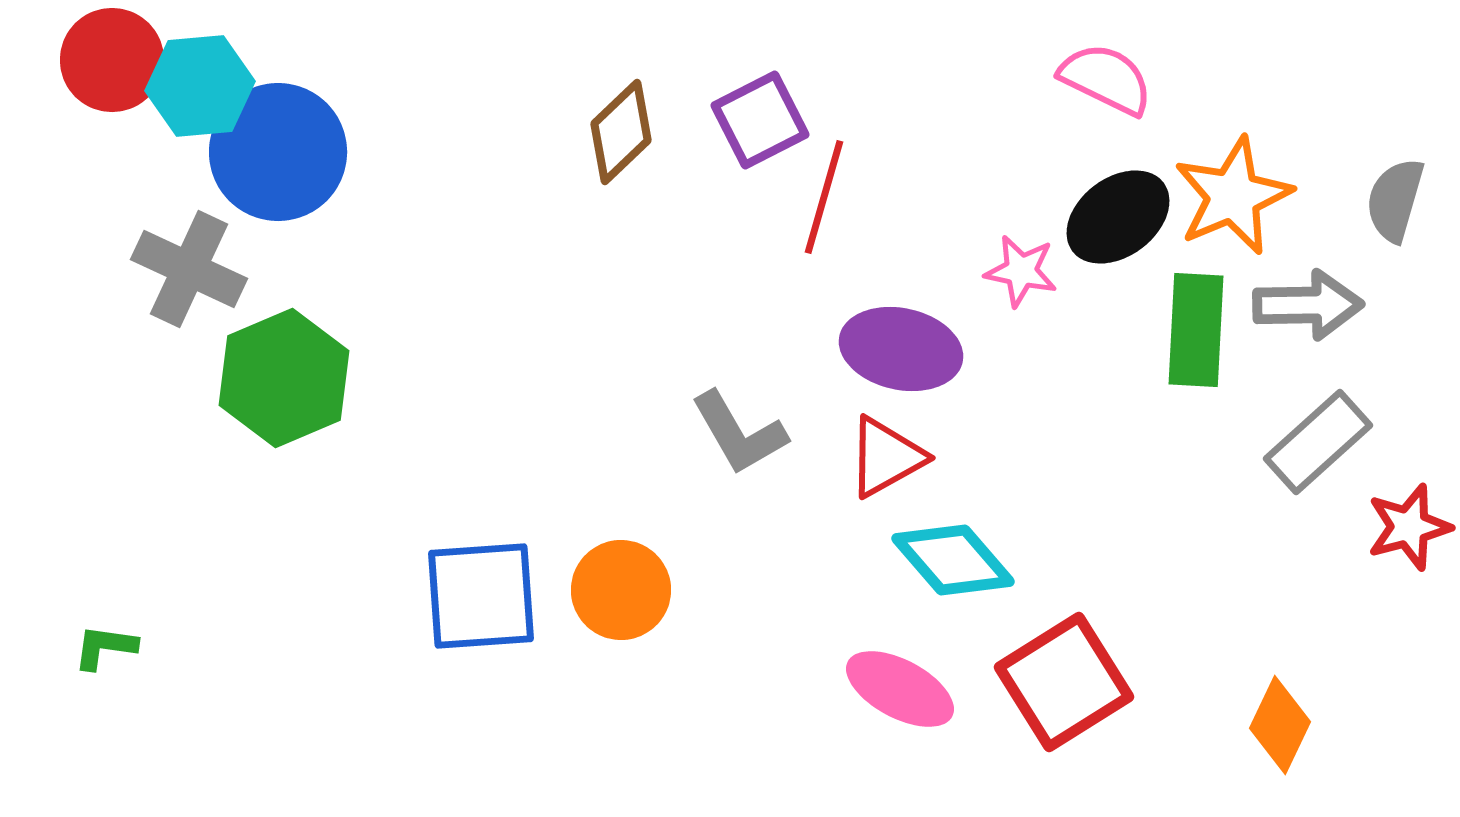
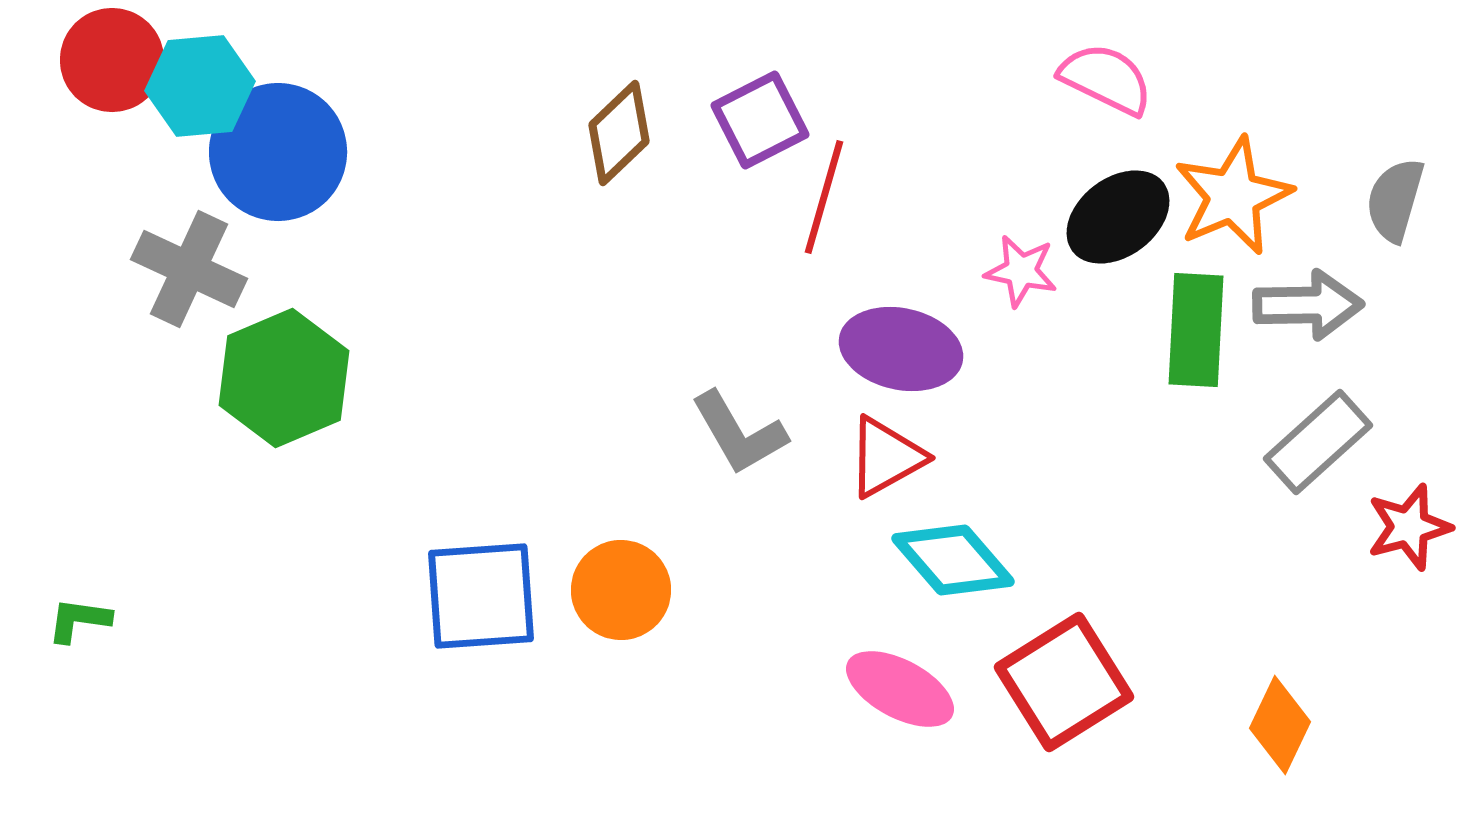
brown diamond: moved 2 px left, 1 px down
green L-shape: moved 26 px left, 27 px up
